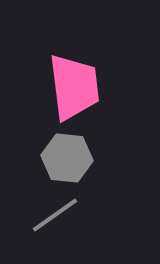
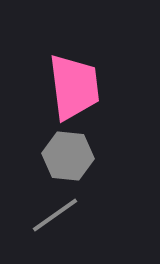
gray hexagon: moved 1 px right, 2 px up
